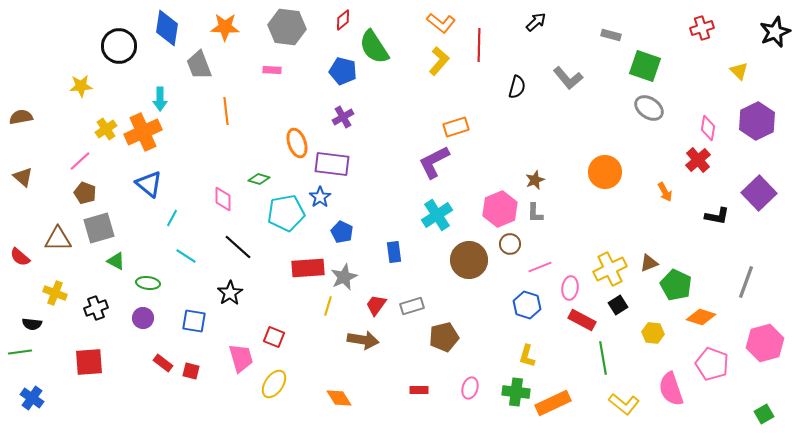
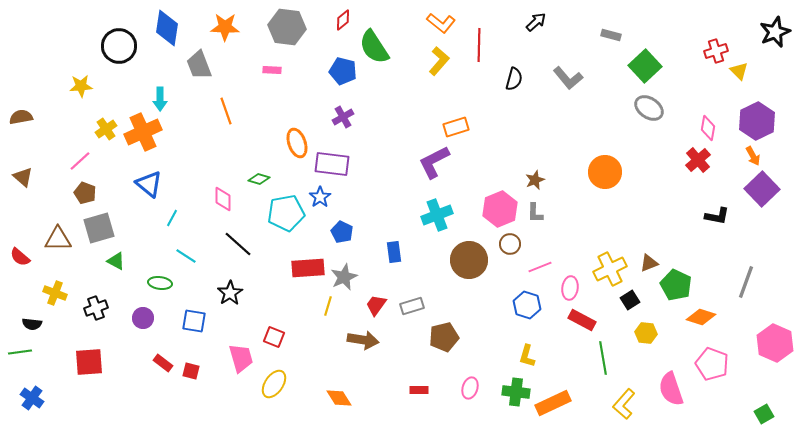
red cross at (702, 28): moved 14 px right, 23 px down
green square at (645, 66): rotated 28 degrees clockwise
black semicircle at (517, 87): moved 3 px left, 8 px up
orange line at (226, 111): rotated 12 degrees counterclockwise
orange arrow at (665, 192): moved 88 px right, 36 px up
purple square at (759, 193): moved 3 px right, 4 px up
cyan cross at (437, 215): rotated 12 degrees clockwise
black line at (238, 247): moved 3 px up
green ellipse at (148, 283): moved 12 px right
black square at (618, 305): moved 12 px right, 5 px up
yellow hexagon at (653, 333): moved 7 px left
pink hexagon at (765, 343): moved 10 px right; rotated 21 degrees counterclockwise
yellow L-shape at (624, 404): rotated 92 degrees clockwise
